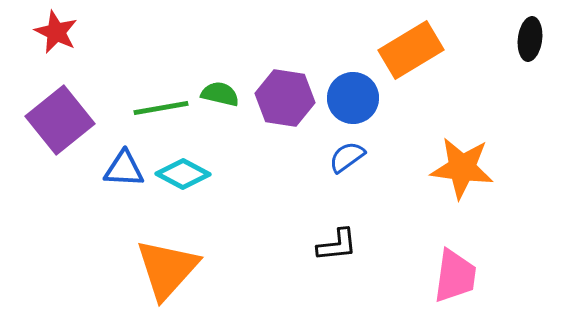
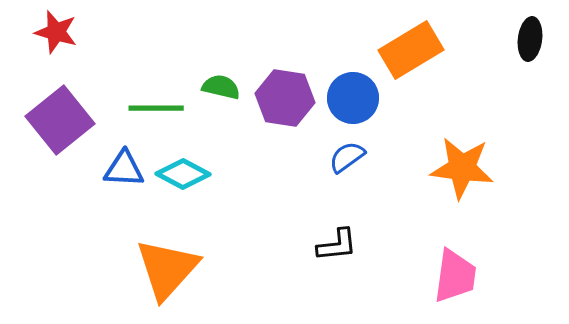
red star: rotated 9 degrees counterclockwise
green semicircle: moved 1 px right, 7 px up
green line: moved 5 px left; rotated 10 degrees clockwise
